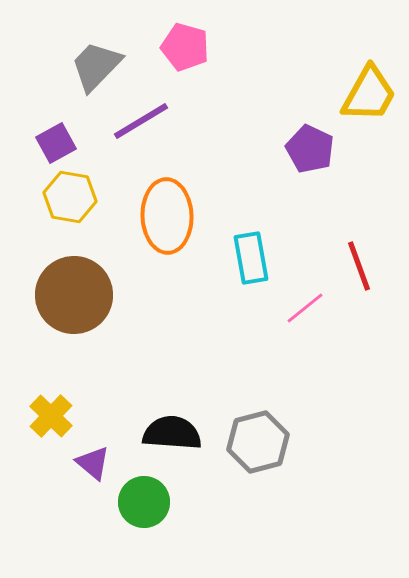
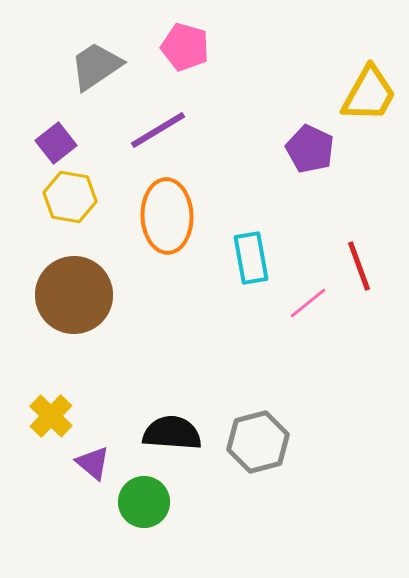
gray trapezoid: rotated 12 degrees clockwise
purple line: moved 17 px right, 9 px down
purple square: rotated 9 degrees counterclockwise
pink line: moved 3 px right, 5 px up
